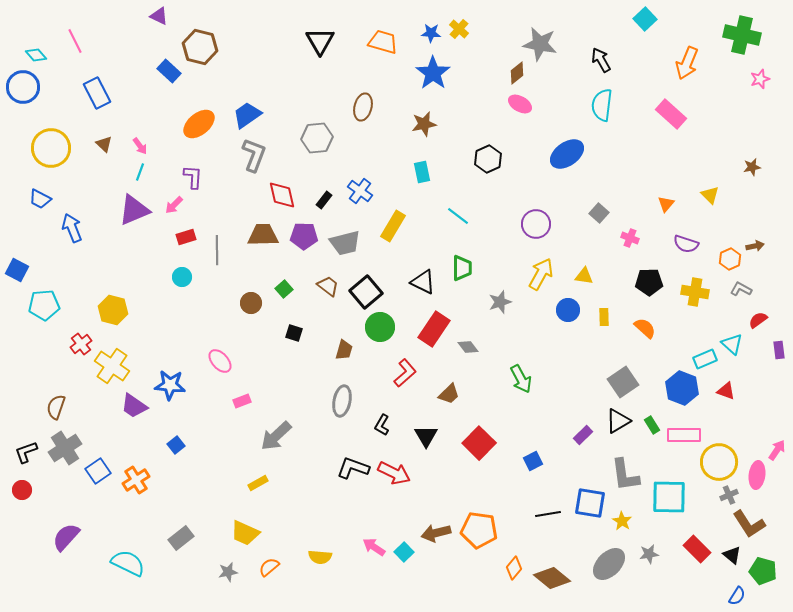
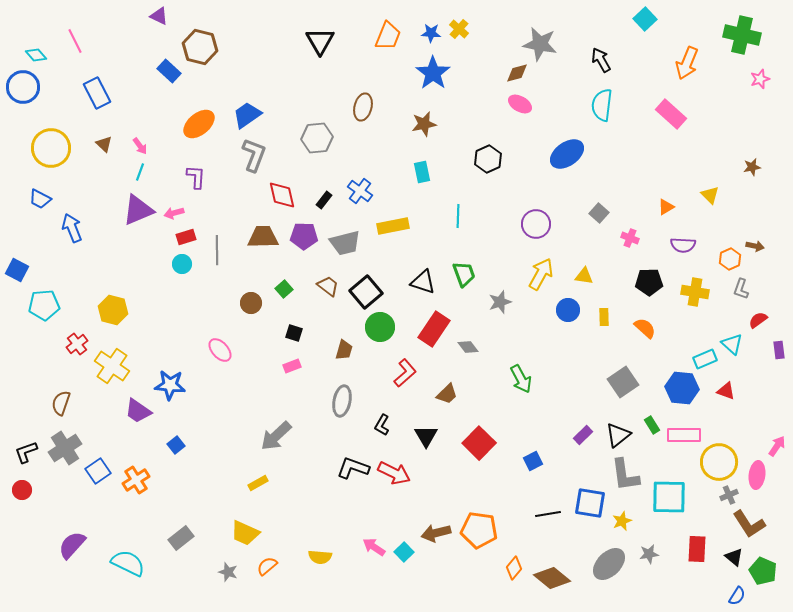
orange trapezoid at (383, 42): moved 5 px right, 6 px up; rotated 96 degrees clockwise
brown diamond at (517, 73): rotated 25 degrees clockwise
purple L-shape at (193, 177): moved 3 px right
orange triangle at (666, 204): moved 3 px down; rotated 18 degrees clockwise
pink arrow at (174, 205): moved 8 px down; rotated 30 degrees clockwise
purple triangle at (134, 210): moved 4 px right
cyan line at (458, 216): rotated 55 degrees clockwise
yellow rectangle at (393, 226): rotated 48 degrees clockwise
brown trapezoid at (263, 235): moved 2 px down
purple semicircle at (686, 244): moved 3 px left, 1 px down; rotated 15 degrees counterclockwise
brown arrow at (755, 246): rotated 24 degrees clockwise
green trapezoid at (462, 268): moved 2 px right, 6 px down; rotated 20 degrees counterclockwise
cyan circle at (182, 277): moved 13 px up
black triangle at (423, 282): rotated 8 degrees counterclockwise
gray L-shape at (741, 289): rotated 100 degrees counterclockwise
red cross at (81, 344): moved 4 px left
pink ellipse at (220, 361): moved 11 px up
blue hexagon at (682, 388): rotated 16 degrees counterclockwise
brown trapezoid at (449, 394): moved 2 px left
pink rectangle at (242, 401): moved 50 px right, 35 px up
purple trapezoid at (134, 406): moved 4 px right, 5 px down
brown semicircle at (56, 407): moved 5 px right, 4 px up
black triangle at (618, 421): moved 14 px down; rotated 8 degrees counterclockwise
pink arrow at (777, 450): moved 4 px up
yellow star at (622, 521): rotated 18 degrees clockwise
purple semicircle at (66, 537): moved 6 px right, 8 px down
red rectangle at (697, 549): rotated 48 degrees clockwise
black triangle at (732, 555): moved 2 px right, 2 px down
orange semicircle at (269, 567): moved 2 px left, 1 px up
green pentagon at (763, 571): rotated 8 degrees clockwise
gray star at (228, 572): rotated 30 degrees clockwise
